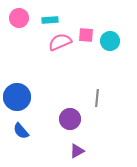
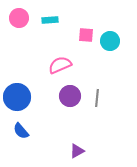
pink semicircle: moved 23 px down
purple circle: moved 23 px up
